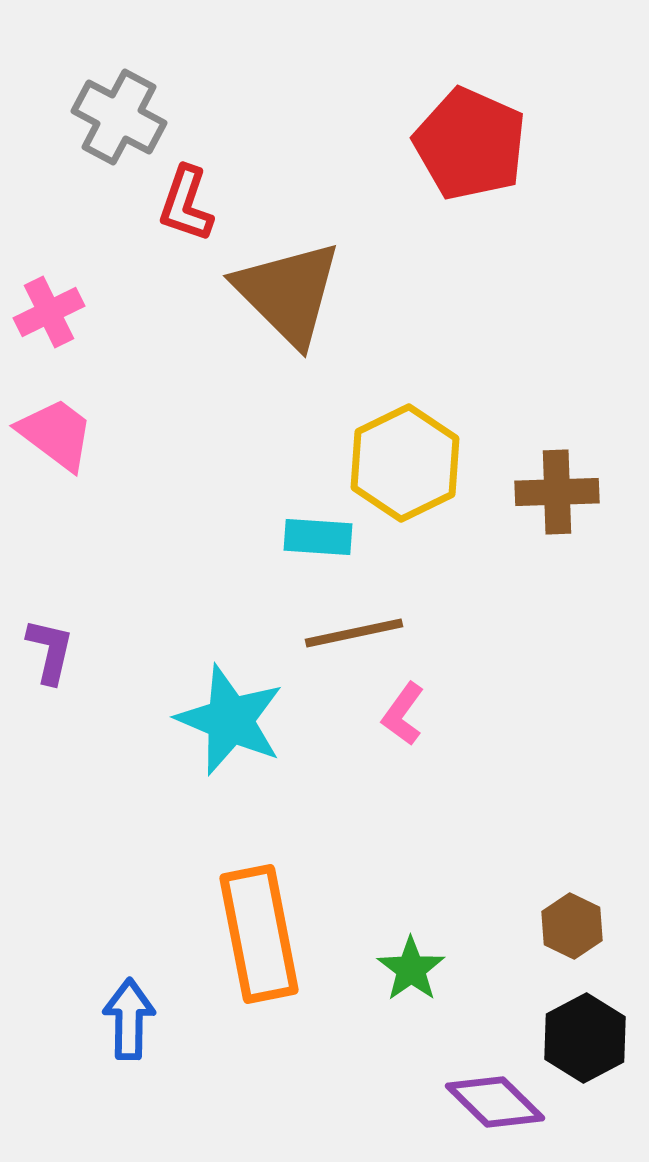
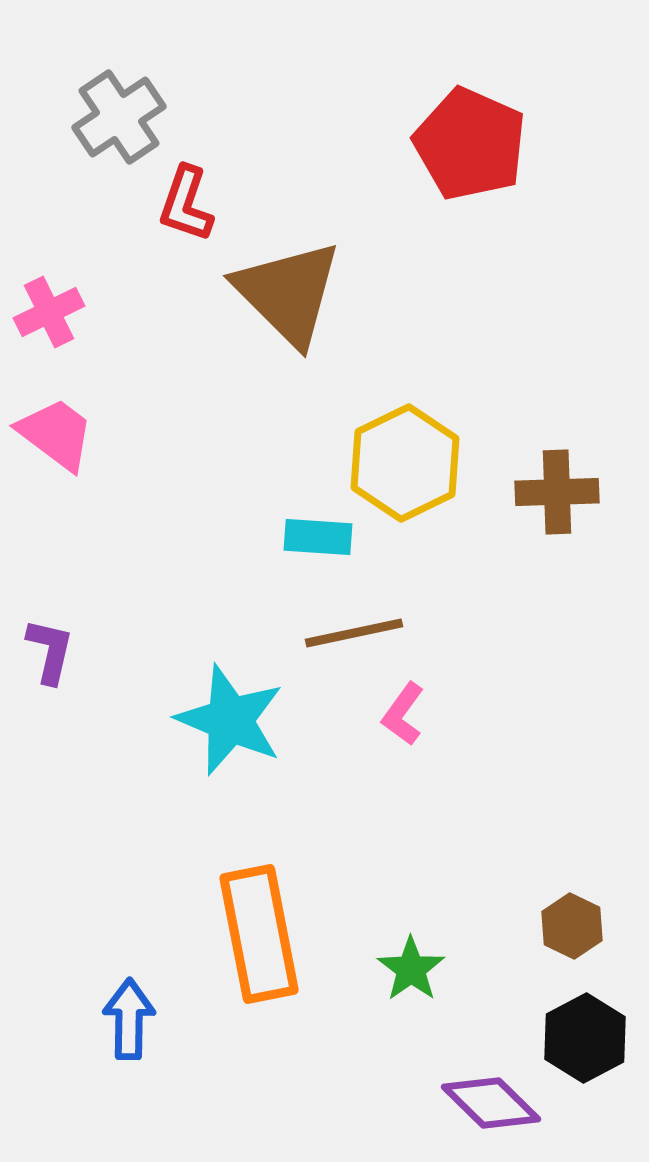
gray cross: rotated 28 degrees clockwise
purple diamond: moved 4 px left, 1 px down
